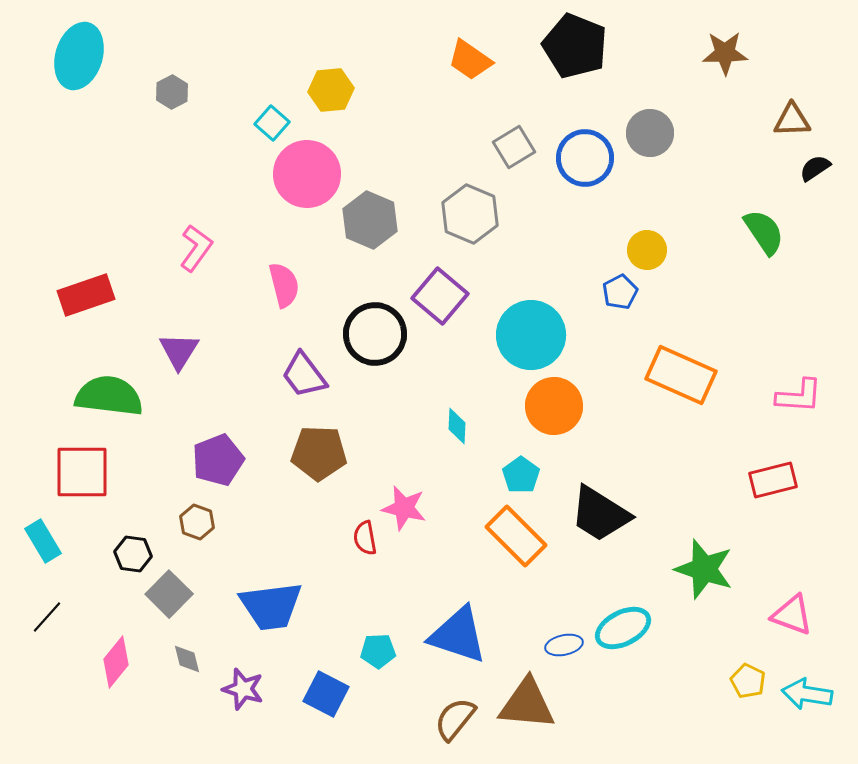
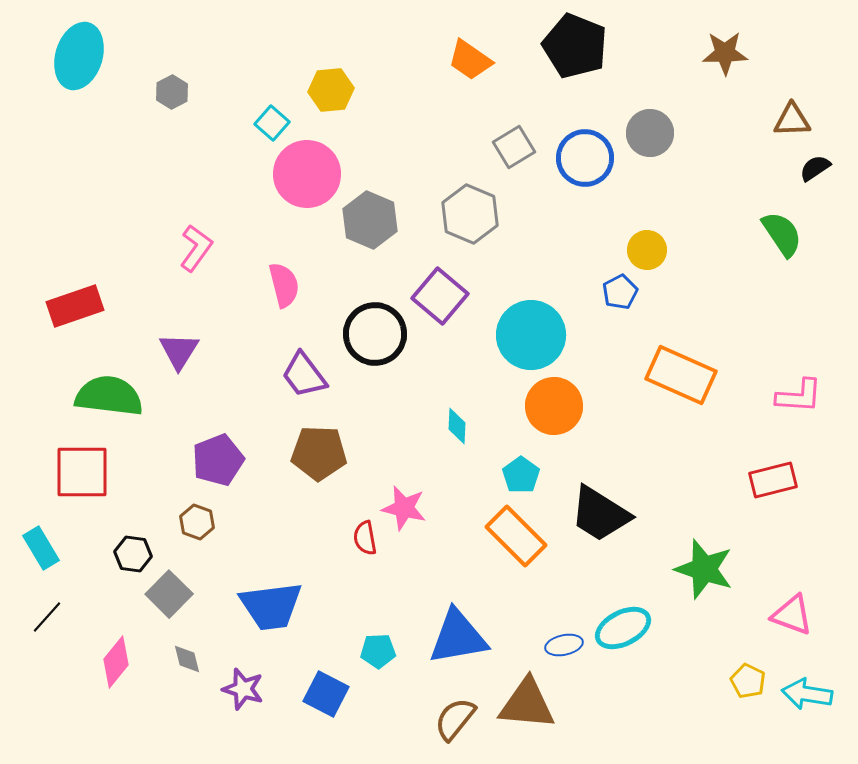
green semicircle at (764, 232): moved 18 px right, 2 px down
red rectangle at (86, 295): moved 11 px left, 11 px down
cyan rectangle at (43, 541): moved 2 px left, 7 px down
blue triangle at (458, 635): moved 2 px down; rotated 28 degrees counterclockwise
